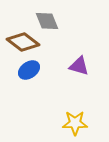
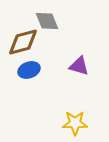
brown diamond: rotated 52 degrees counterclockwise
blue ellipse: rotated 15 degrees clockwise
